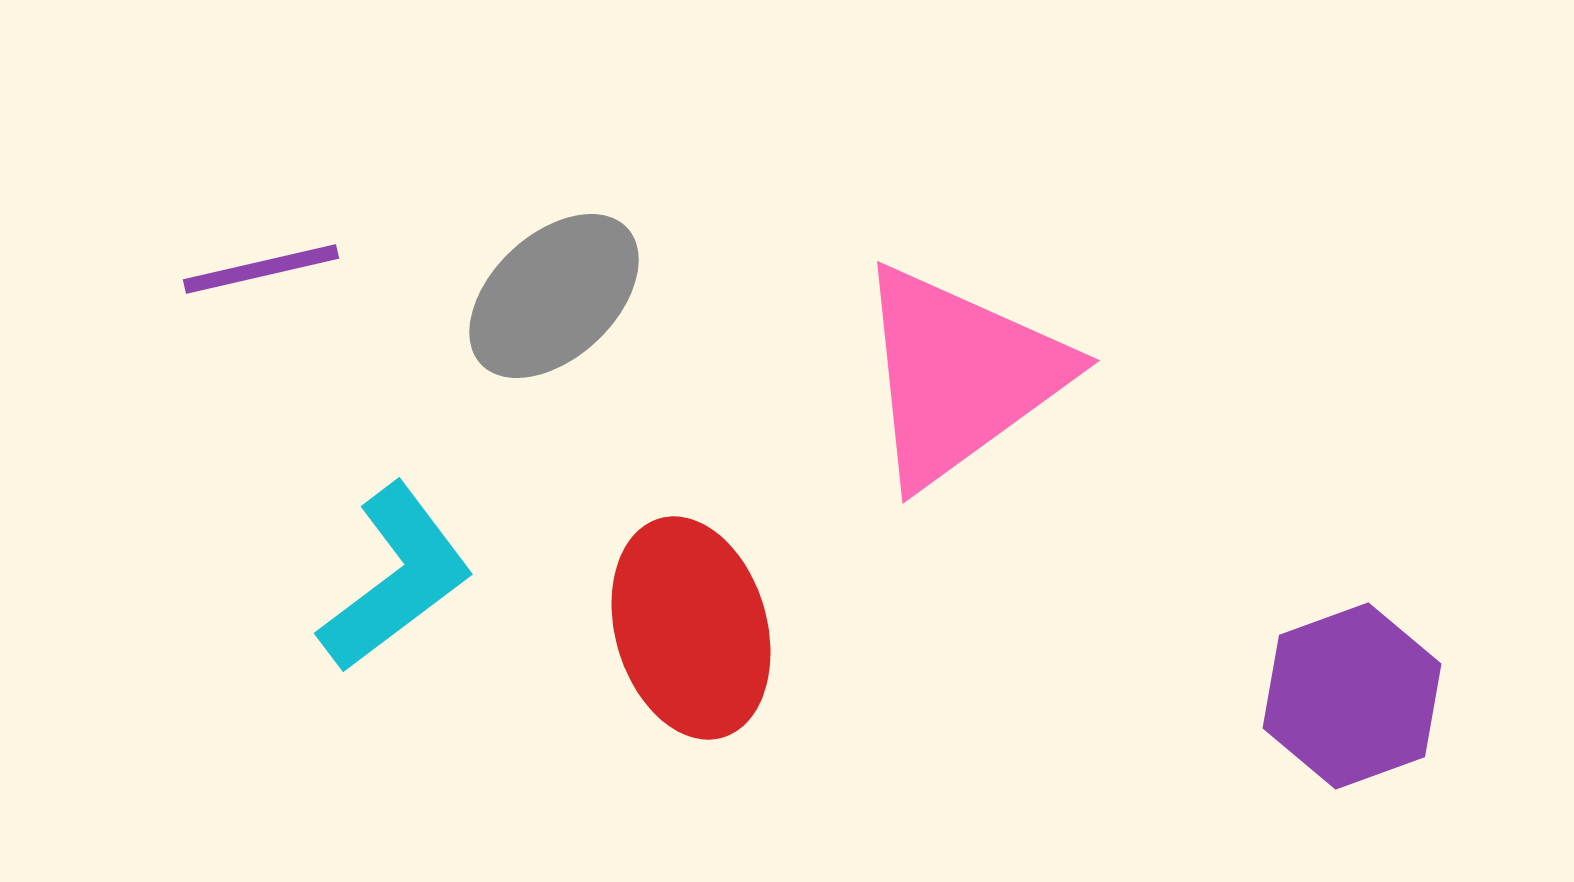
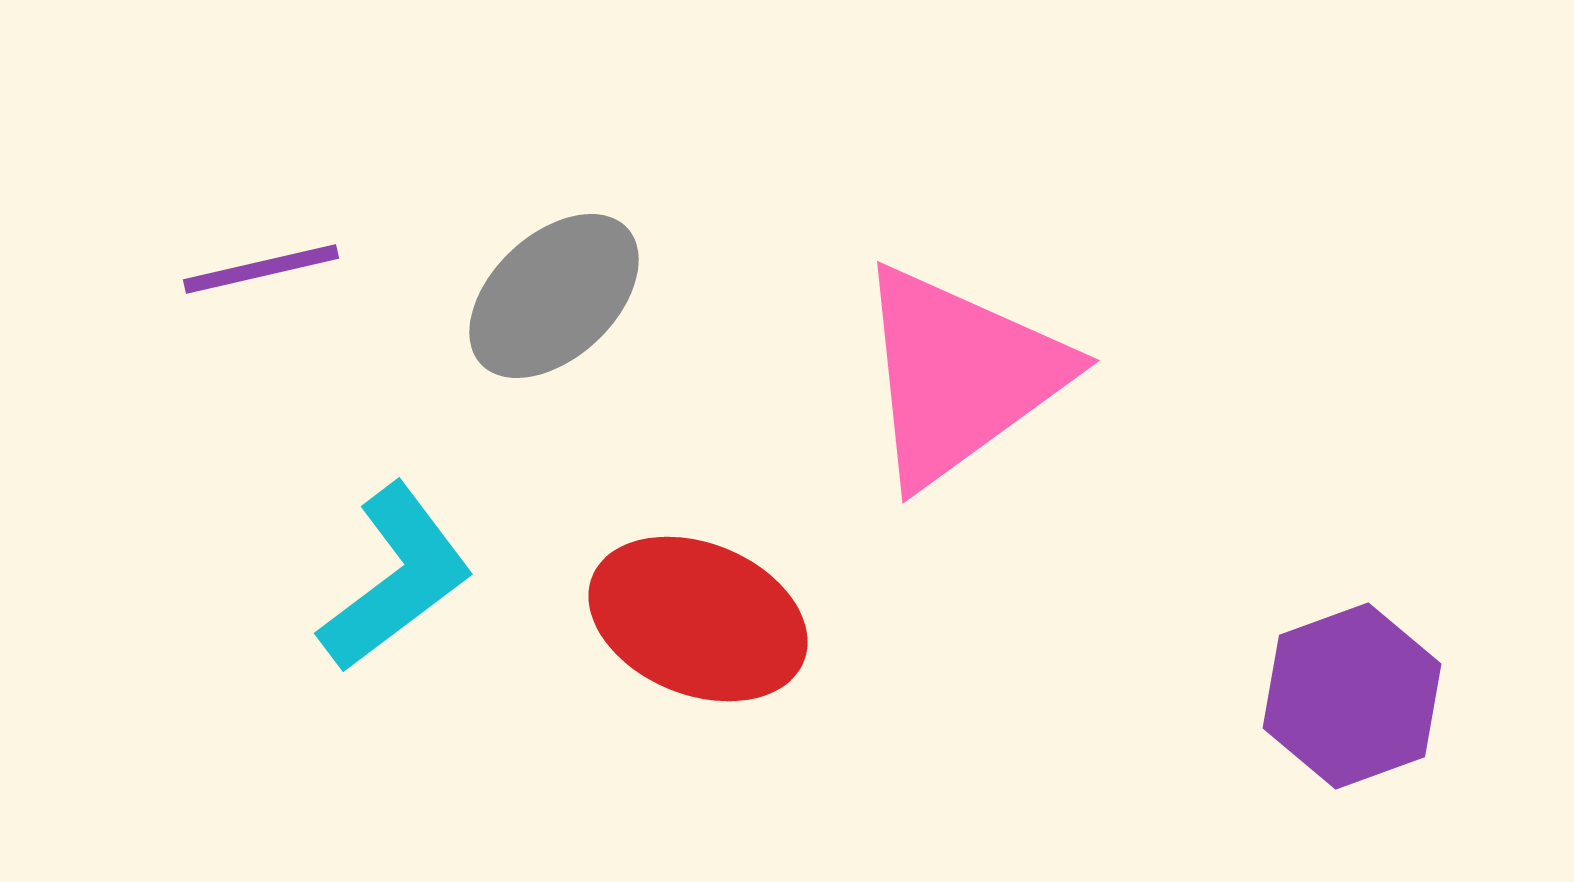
red ellipse: moved 7 px right, 9 px up; rotated 52 degrees counterclockwise
